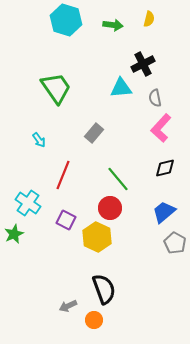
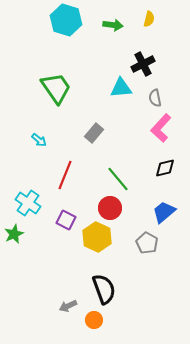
cyan arrow: rotated 14 degrees counterclockwise
red line: moved 2 px right
gray pentagon: moved 28 px left
